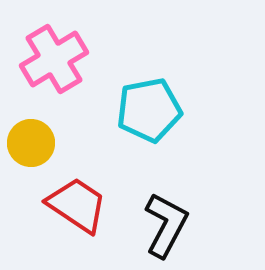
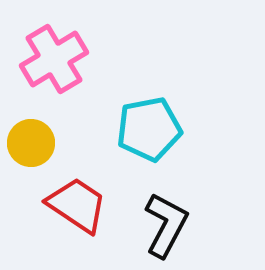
cyan pentagon: moved 19 px down
